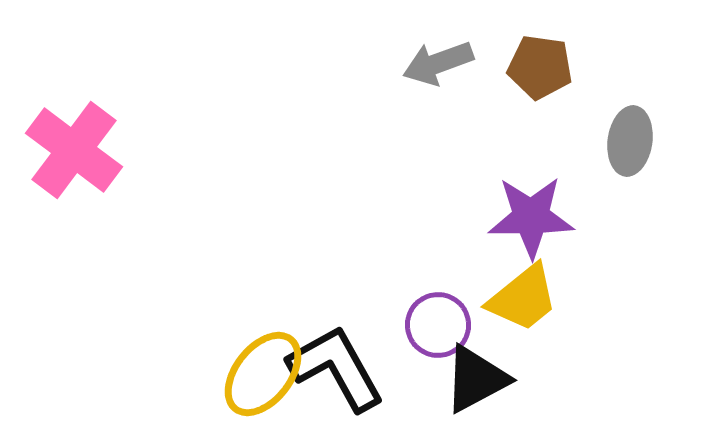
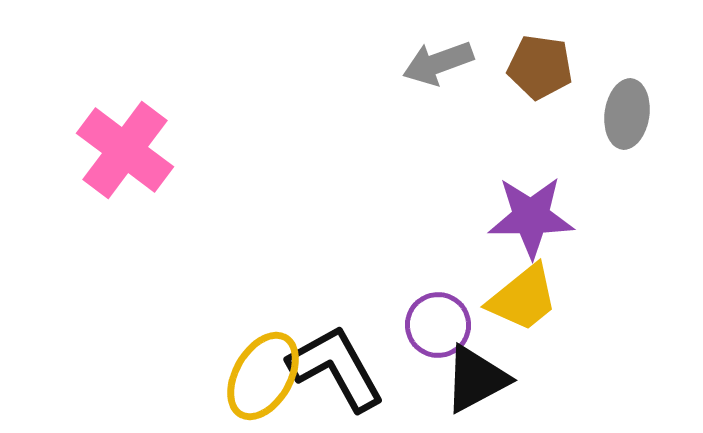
gray ellipse: moved 3 px left, 27 px up
pink cross: moved 51 px right
yellow ellipse: moved 2 px down; rotated 8 degrees counterclockwise
